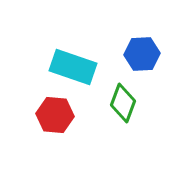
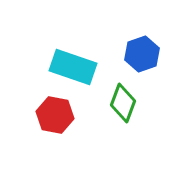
blue hexagon: rotated 16 degrees counterclockwise
red hexagon: rotated 6 degrees clockwise
